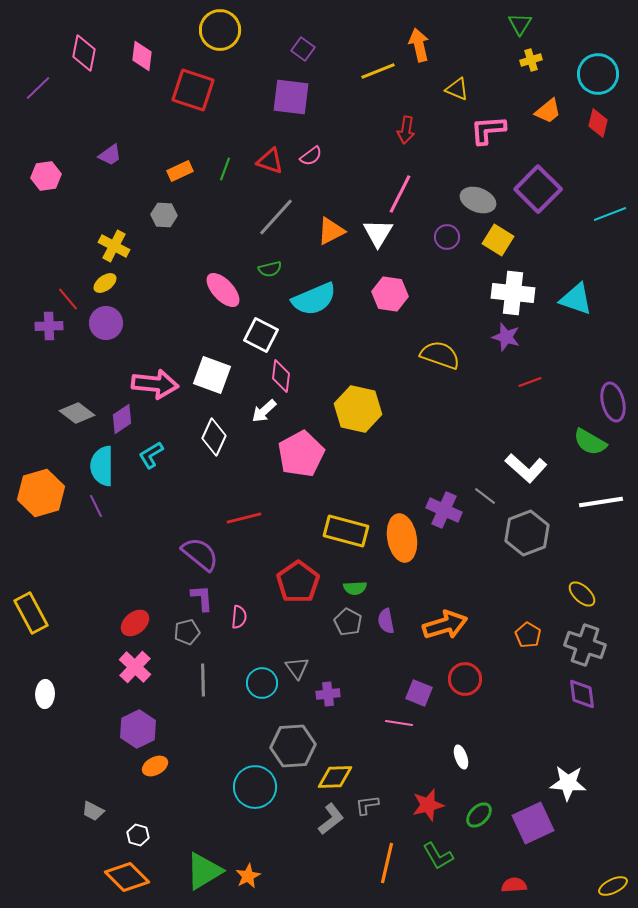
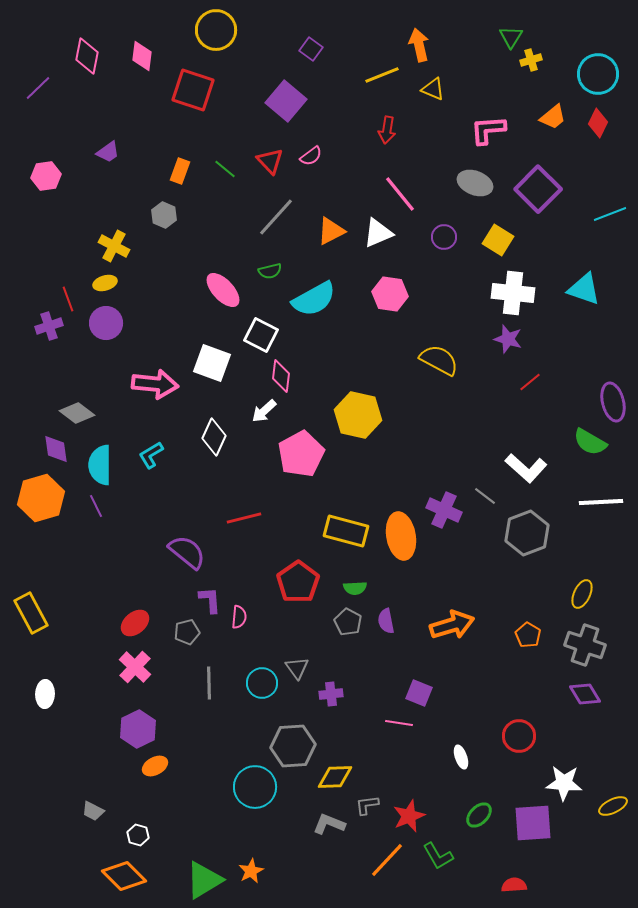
green triangle at (520, 24): moved 9 px left, 13 px down
yellow circle at (220, 30): moved 4 px left
purple square at (303, 49): moved 8 px right
pink diamond at (84, 53): moved 3 px right, 3 px down
yellow line at (378, 71): moved 4 px right, 4 px down
yellow triangle at (457, 89): moved 24 px left
purple square at (291, 97): moved 5 px left, 4 px down; rotated 33 degrees clockwise
orange trapezoid at (548, 111): moved 5 px right, 6 px down
red diamond at (598, 123): rotated 12 degrees clockwise
red arrow at (406, 130): moved 19 px left
purple trapezoid at (110, 155): moved 2 px left, 3 px up
red triangle at (270, 161): rotated 28 degrees clockwise
green line at (225, 169): rotated 70 degrees counterclockwise
orange rectangle at (180, 171): rotated 45 degrees counterclockwise
pink line at (400, 194): rotated 66 degrees counterclockwise
gray ellipse at (478, 200): moved 3 px left, 17 px up
gray hexagon at (164, 215): rotated 20 degrees clockwise
white triangle at (378, 233): rotated 36 degrees clockwise
purple circle at (447, 237): moved 3 px left
green semicircle at (270, 269): moved 2 px down
yellow ellipse at (105, 283): rotated 20 degrees clockwise
red line at (68, 299): rotated 20 degrees clockwise
cyan semicircle at (314, 299): rotated 6 degrees counterclockwise
cyan triangle at (576, 299): moved 8 px right, 10 px up
purple cross at (49, 326): rotated 16 degrees counterclockwise
purple star at (506, 337): moved 2 px right, 2 px down
yellow semicircle at (440, 355): moved 1 px left, 5 px down; rotated 9 degrees clockwise
white square at (212, 375): moved 12 px up
red line at (530, 382): rotated 20 degrees counterclockwise
yellow hexagon at (358, 409): moved 6 px down
purple diamond at (122, 419): moved 66 px left, 30 px down; rotated 64 degrees counterclockwise
cyan semicircle at (102, 466): moved 2 px left, 1 px up
orange hexagon at (41, 493): moved 5 px down
white line at (601, 502): rotated 6 degrees clockwise
orange ellipse at (402, 538): moved 1 px left, 2 px up
purple semicircle at (200, 554): moved 13 px left, 2 px up
yellow ellipse at (582, 594): rotated 72 degrees clockwise
purple L-shape at (202, 598): moved 8 px right, 2 px down
orange arrow at (445, 625): moved 7 px right
red circle at (465, 679): moved 54 px right, 57 px down
gray line at (203, 680): moved 6 px right, 3 px down
purple cross at (328, 694): moved 3 px right
purple diamond at (582, 694): moved 3 px right; rotated 24 degrees counterclockwise
white star at (568, 783): moved 4 px left
red star at (428, 805): moved 19 px left, 11 px down; rotated 8 degrees counterclockwise
gray L-shape at (331, 819): moved 2 px left, 5 px down; rotated 120 degrees counterclockwise
purple square at (533, 823): rotated 21 degrees clockwise
orange line at (387, 863): moved 3 px up; rotated 30 degrees clockwise
green triangle at (204, 871): moved 9 px down
orange star at (248, 876): moved 3 px right, 5 px up
orange diamond at (127, 877): moved 3 px left, 1 px up
yellow ellipse at (613, 886): moved 80 px up
